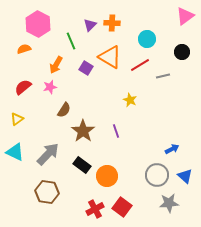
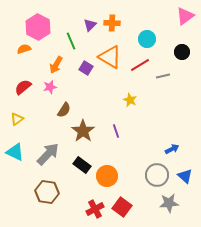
pink hexagon: moved 3 px down
